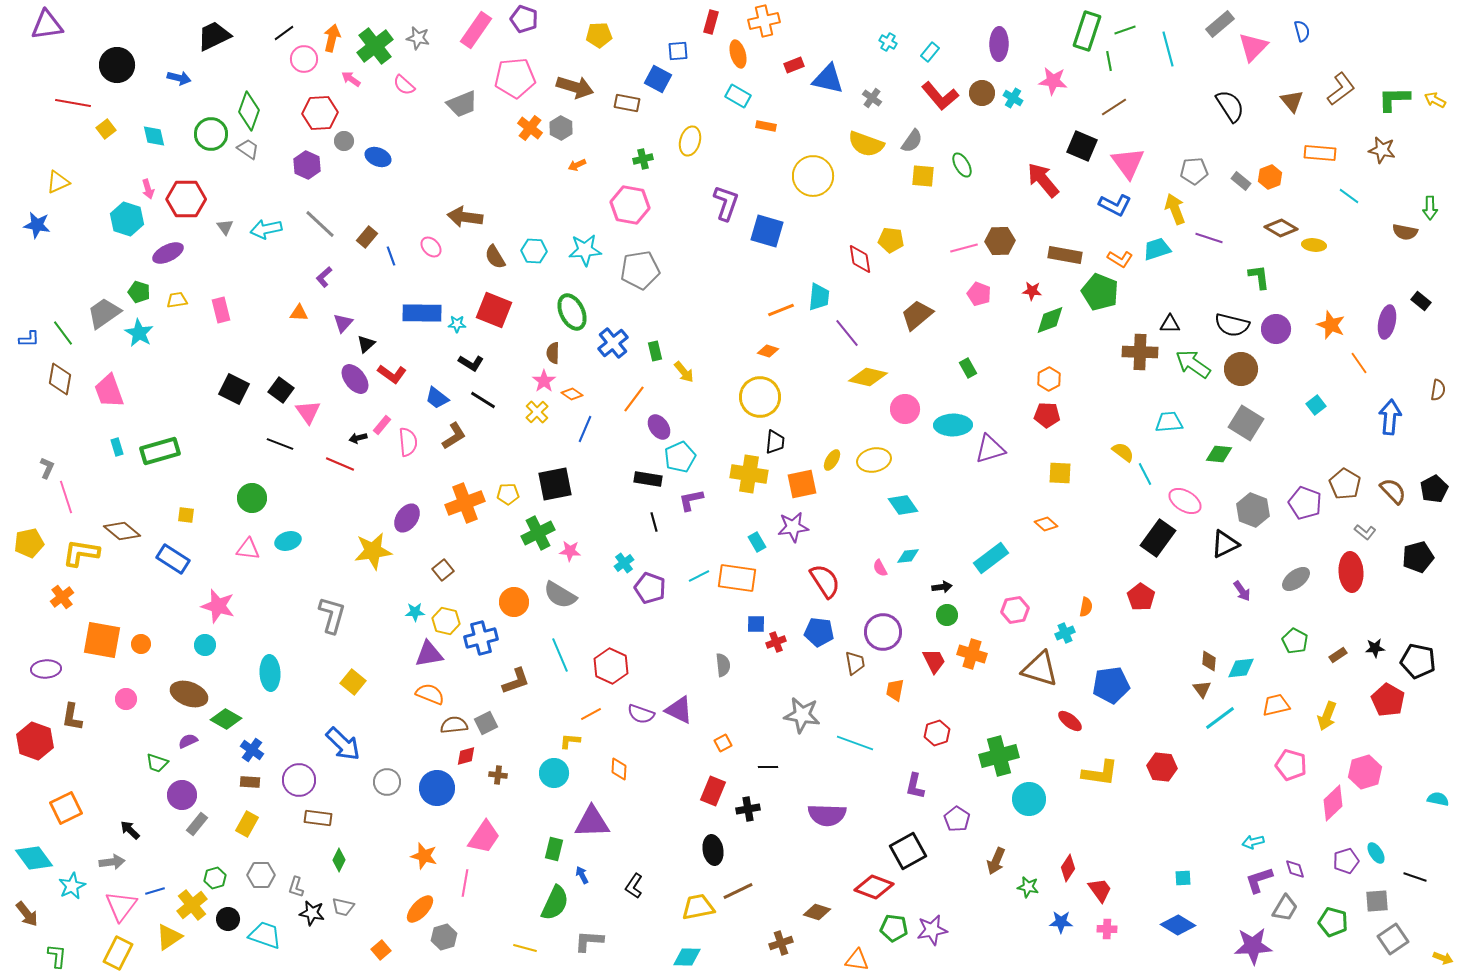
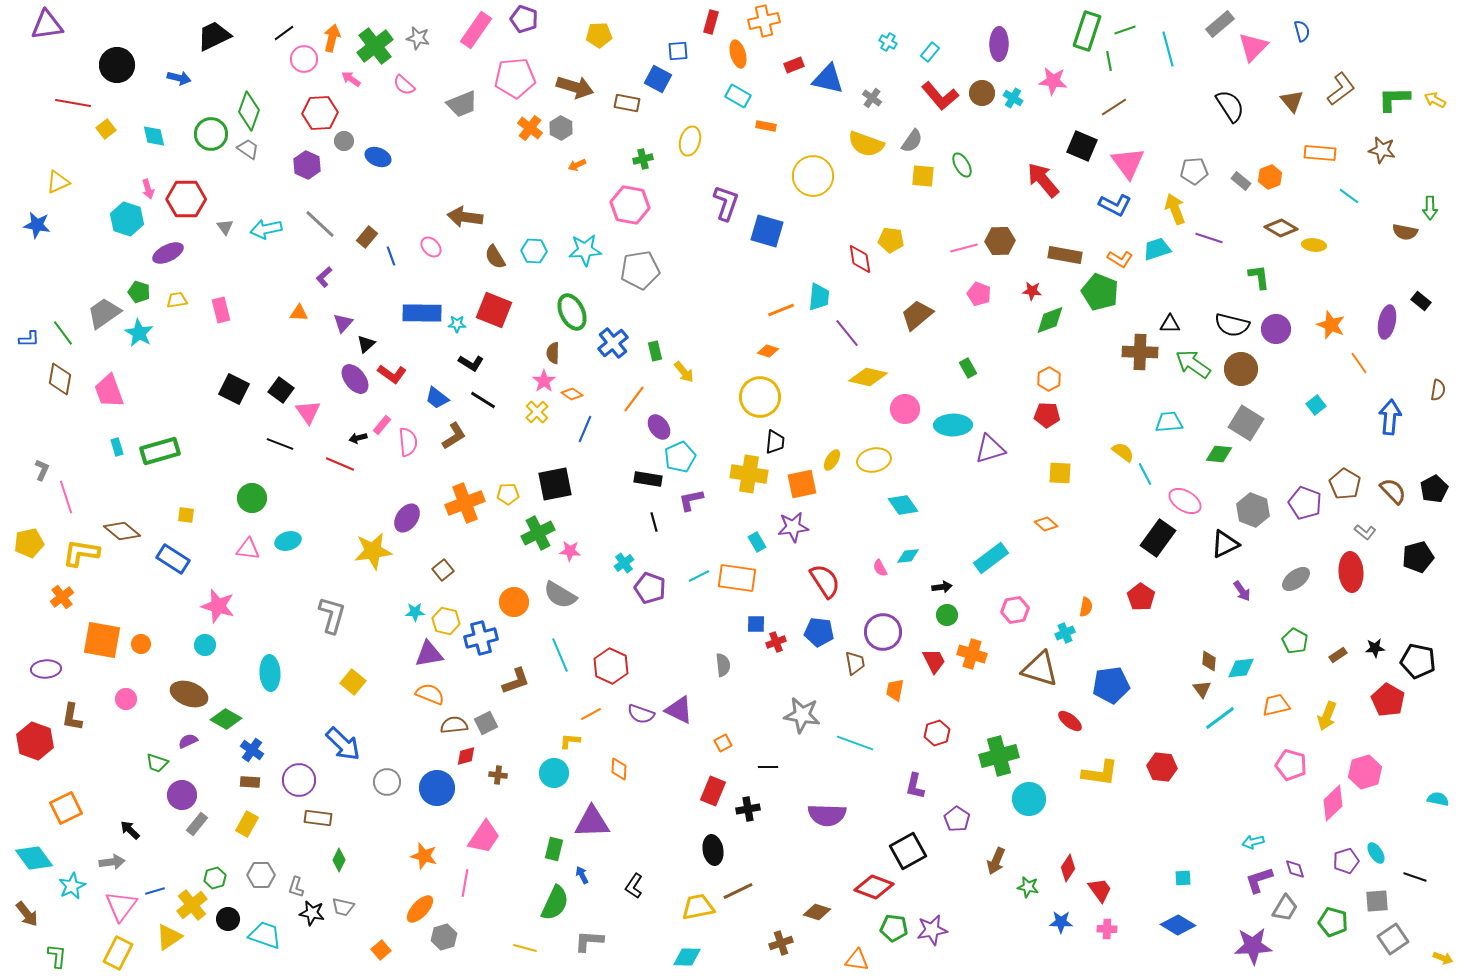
gray L-shape at (47, 468): moved 5 px left, 2 px down
